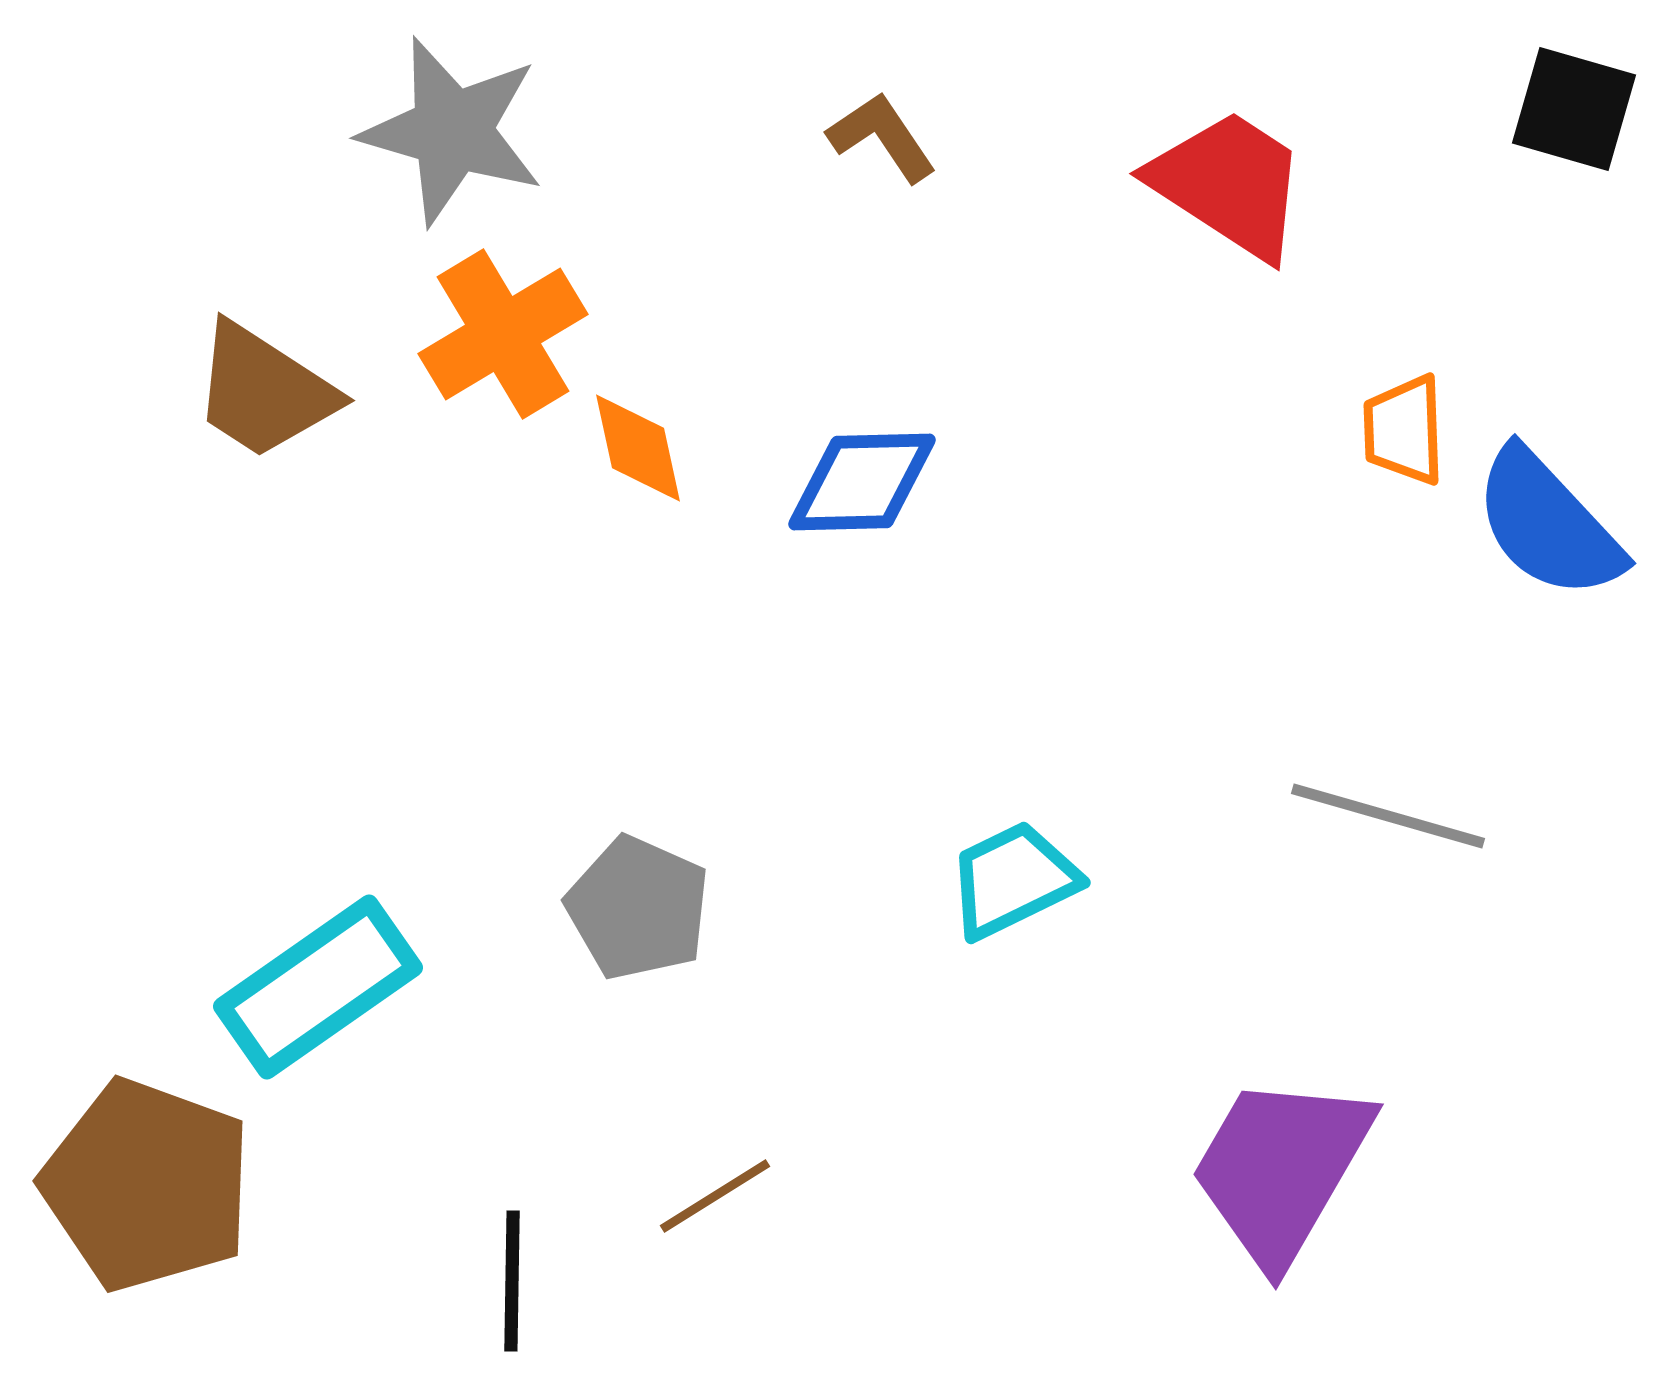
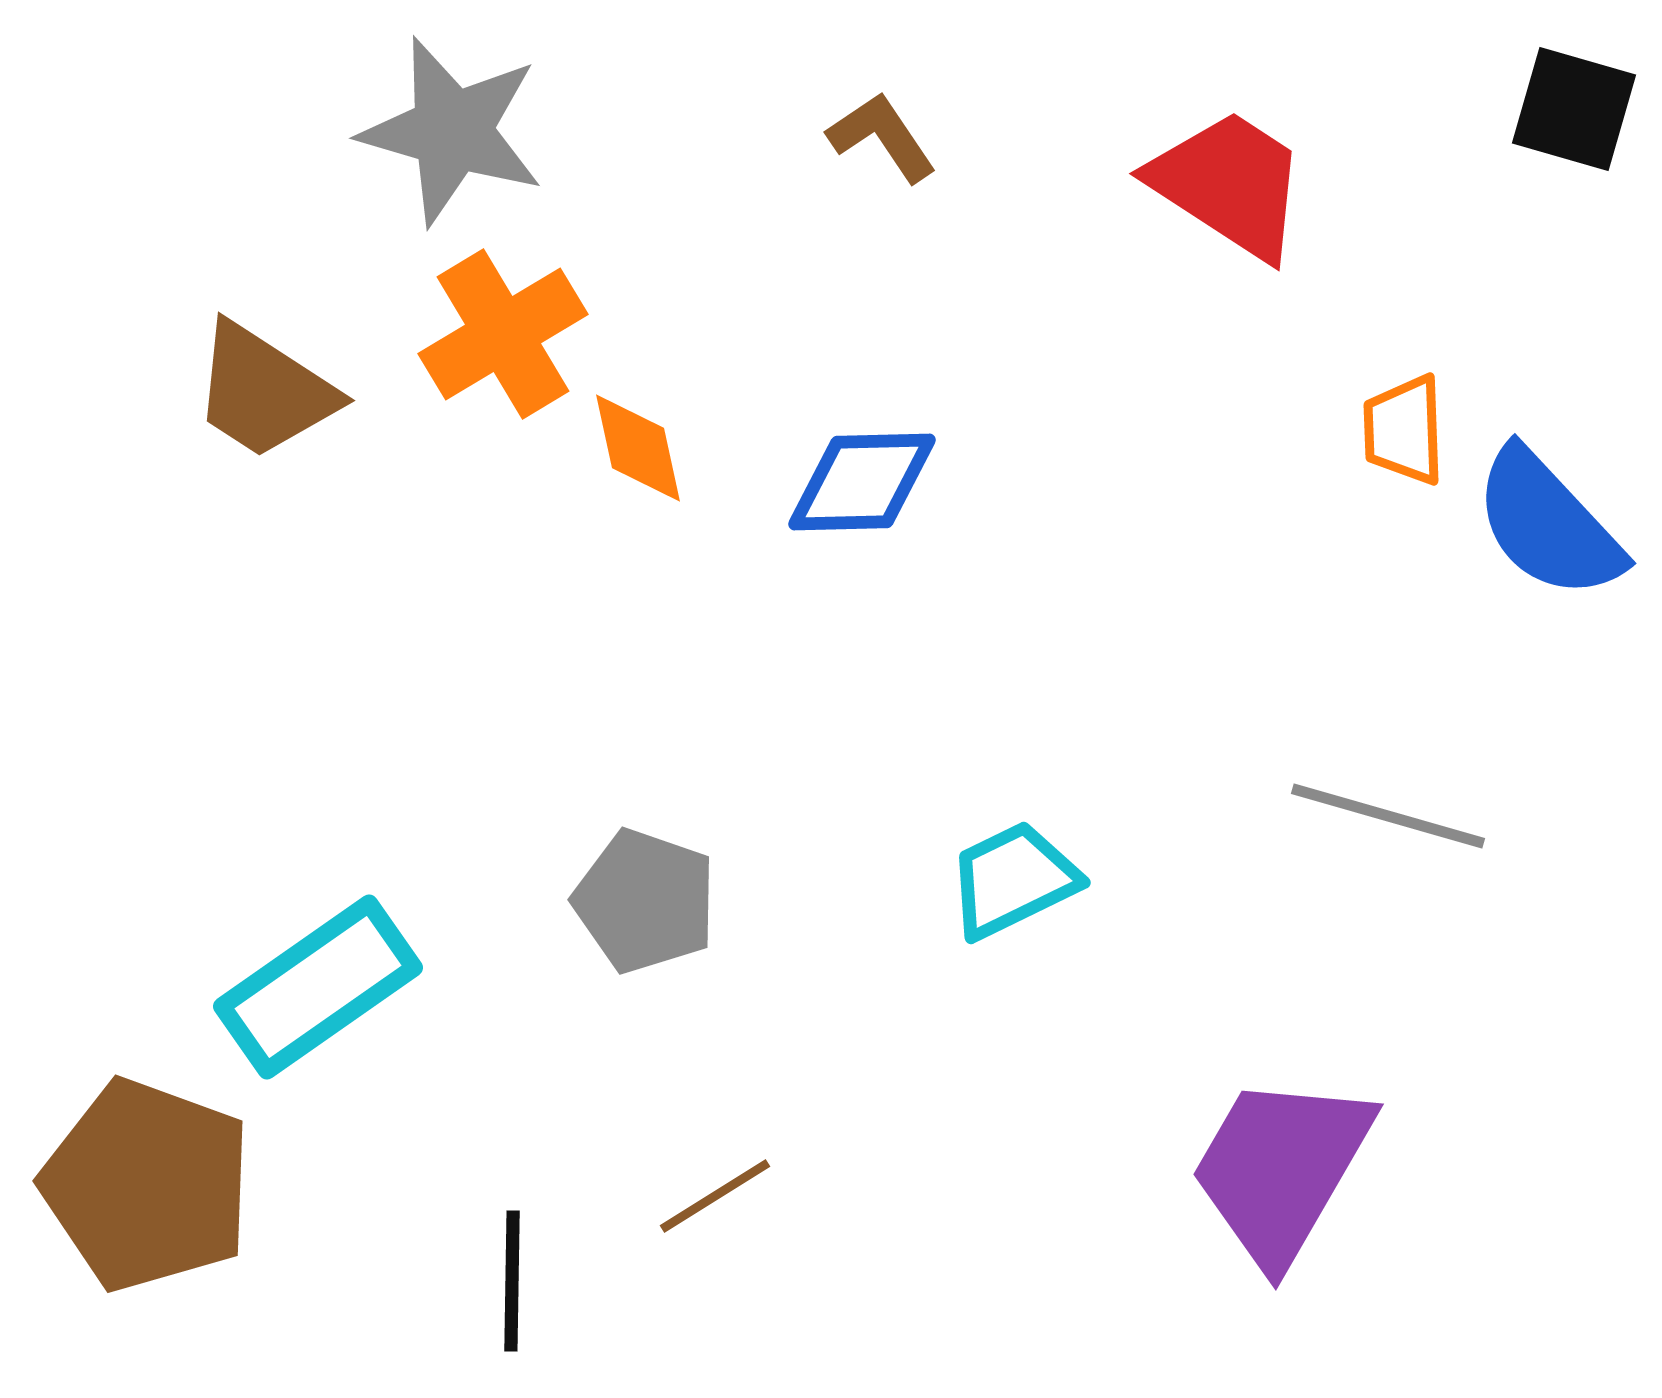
gray pentagon: moved 7 px right, 7 px up; rotated 5 degrees counterclockwise
